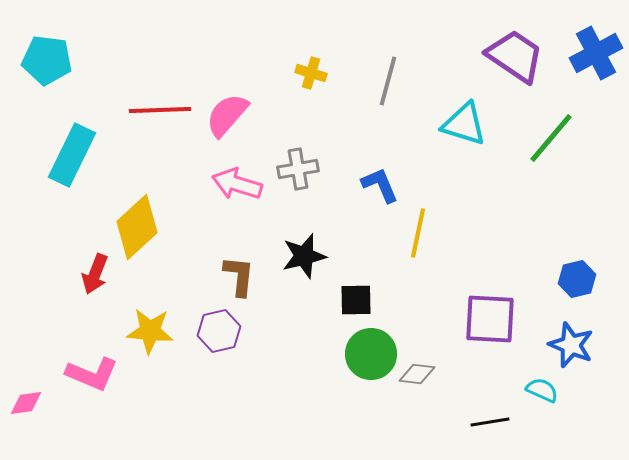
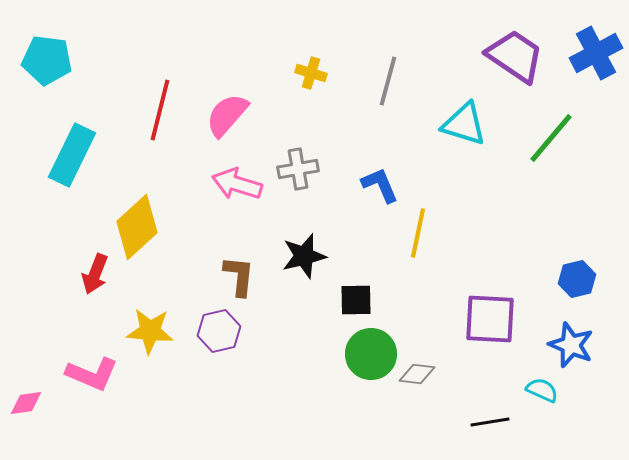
red line: rotated 74 degrees counterclockwise
